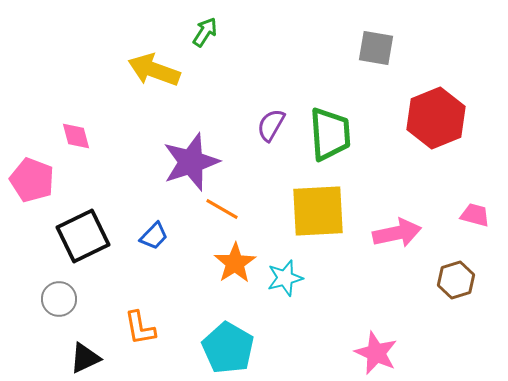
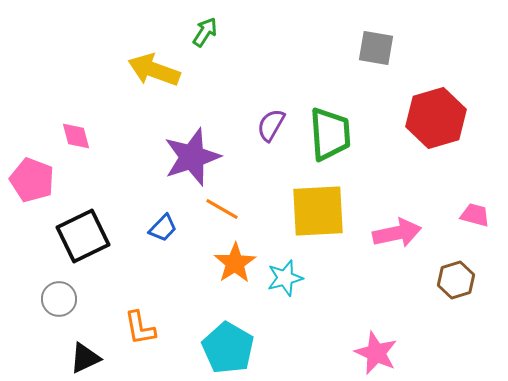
red hexagon: rotated 6 degrees clockwise
purple star: moved 1 px right, 5 px up
blue trapezoid: moved 9 px right, 8 px up
